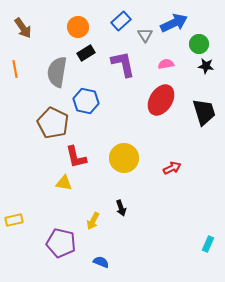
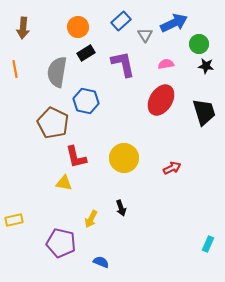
brown arrow: rotated 40 degrees clockwise
yellow arrow: moved 2 px left, 2 px up
